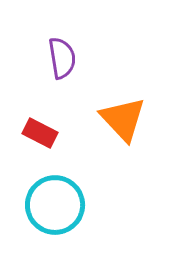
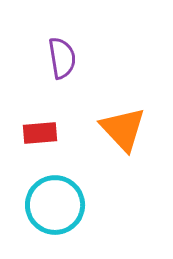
orange triangle: moved 10 px down
red rectangle: rotated 32 degrees counterclockwise
